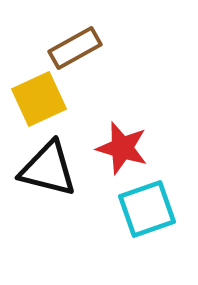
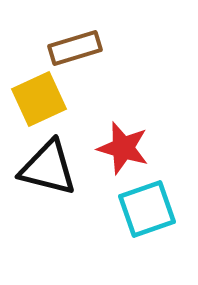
brown rectangle: rotated 12 degrees clockwise
red star: moved 1 px right
black triangle: moved 1 px up
